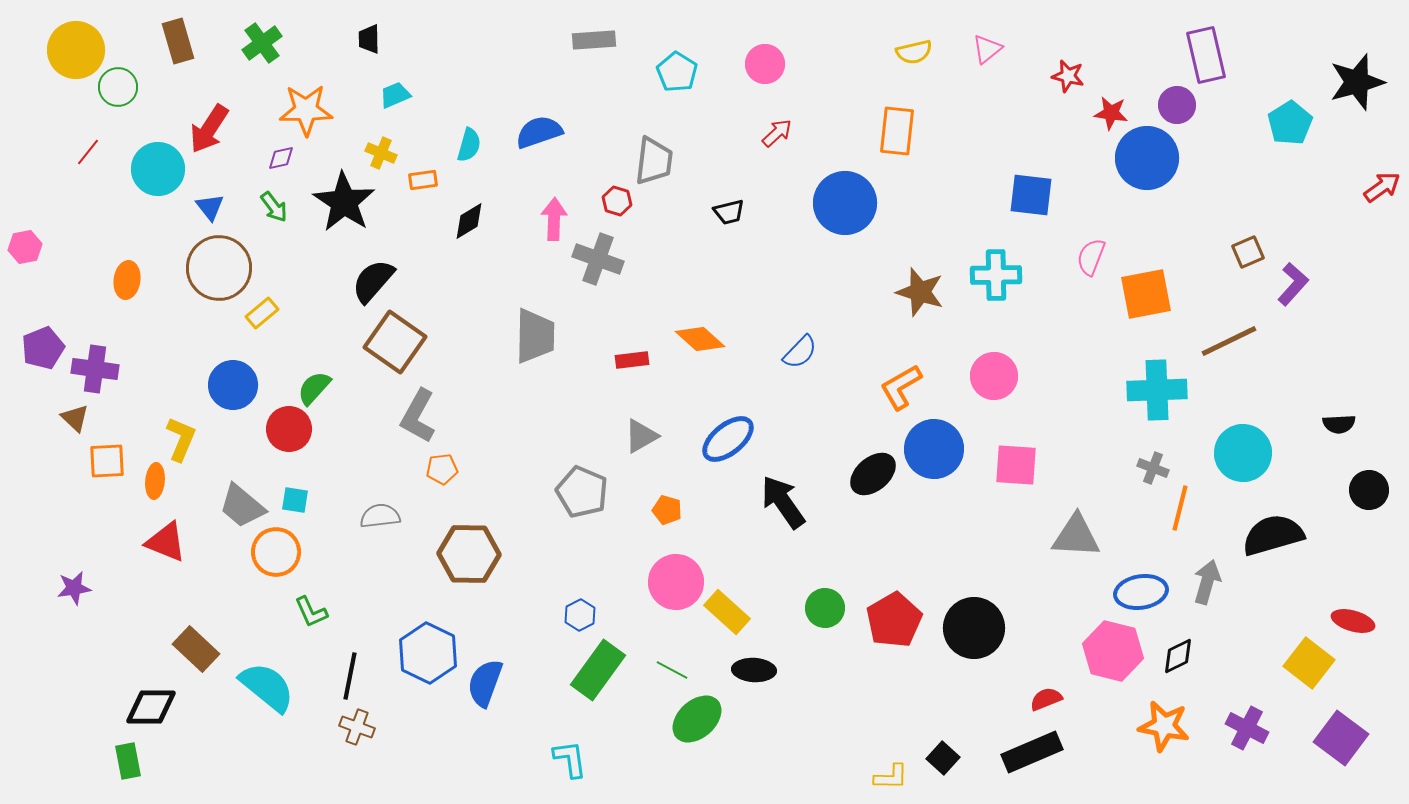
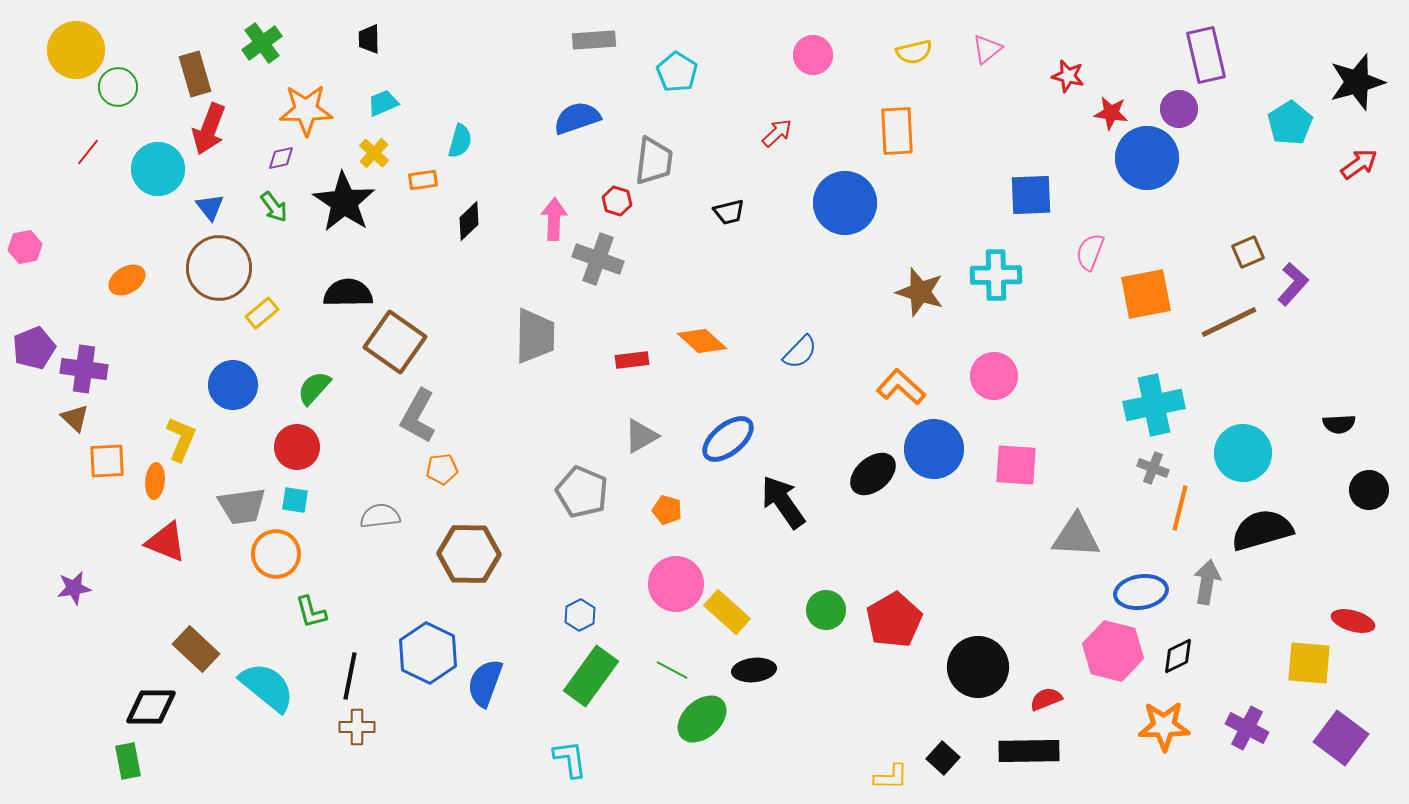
brown rectangle at (178, 41): moved 17 px right, 33 px down
pink circle at (765, 64): moved 48 px right, 9 px up
cyan trapezoid at (395, 95): moved 12 px left, 8 px down
purple circle at (1177, 105): moved 2 px right, 4 px down
red arrow at (209, 129): rotated 12 degrees counterclockwise
orange rectangle at (897, 131): rotated 9 degrees counterclockwise
blue semicircle at (539, 132): moved 38 px right, 14 px up
cyan semicircle at (469, 145): moved 9 px left, 4 px up
yellow cross at (381, 153): moved 7 px left; rotated 20 degrees clockwise
red arrow at (1382, 187): moved 23 px left, 23 px up
blue square at (1031, 195): rotated 9 degrees counterclockwise
black diamond at (469, 221): rotated 12 degrees counterclockwise
pink semicircle at (1091, 257): moved 1 px left, 5 px up
orange ellipse at (127, 280): rotated 51 degrees clockwise
black semicircle at (373, 281): moved 25 px left, 12 px down; rotated 48 degrees clockwise
orange diamond at (700, 339): moved 2 px right, 2 px down
brown line at (1229, 341): moved 19 px up
purple pentagon at (43, 348): moved 9 px left
purple cross at (95, 369): moved 11 px left
orange L-shape at (901, 387): rotated 72 degrees clockwise
cyan cross at (1157, 390): moved 3 px left, 15 px down; rotated 10 degrees counterclockwise
red circle at (289, 429): moved 8 px right, 18 px down
gray trapezoid at (242, 506): rotated 48 degrees counterclockwise
black semicircle at (1273, 535): moved 11 px left, 5 px up
orange circle at (276, 552): moved 2 px down
pink circle at (676, 582): moved 2 px down
gray arrow at (1207, 582): rotated 6 degrees counterclockwise
green circle at (825, 608): moved 1 px right, 2 px down
green L-shape at (311, 612): rotated 9 degrees clockwise
black circle at (974, 628): moved 4 px right, 39 px down
yellow square at (1309, 663): rotated 33 degrees counterclockwise
green rectangle at (598, 670): moved 7 px left, 6 px down
black ellipse at (754, 670): rotated 9 degrees counterclockwise
green ellipse at (697, 719): moved 5 px right
orange star at (1164, 726): rotated 12 degrees counterclockwise
brown cross at (357, 727): rotated 20 degrees counterclockwise
black rectangle at (1032, 752): moved 3 px left, 1 px up; rotated 22 degrees clockwise
